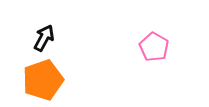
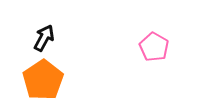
orange pentagon: rotated 15 degrees counterclockwise
